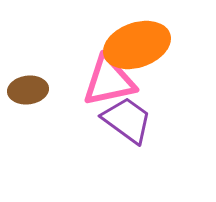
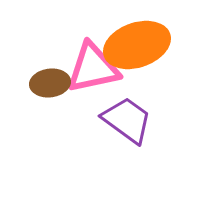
pink triangle: moved 16 px left, 13 px up
brown ellipse: moved 22 px right, 7 px up
